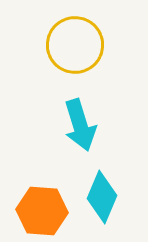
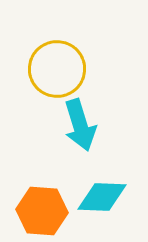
yellow circle: moved 18 px left, 24 px down
cyan diamond: rotated 69 degrees clockwise
